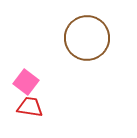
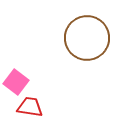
pink square: moved 10 px left
